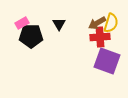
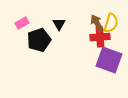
brown arrow: rotated 90 degrees clockwise
black pentagon: moved 8 px right, 4 px down; rotated 20 degrees counterclockwise
purple square: moved 2 px right, 1 px up
